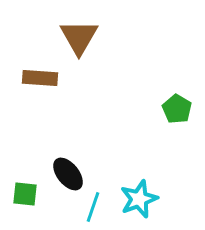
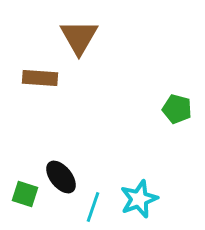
green pentagon: rotated 16 degrees counterclockwise
black ellipse: moved 7 px left, 3 px down
green square: rotated 12 degrees clockwise
